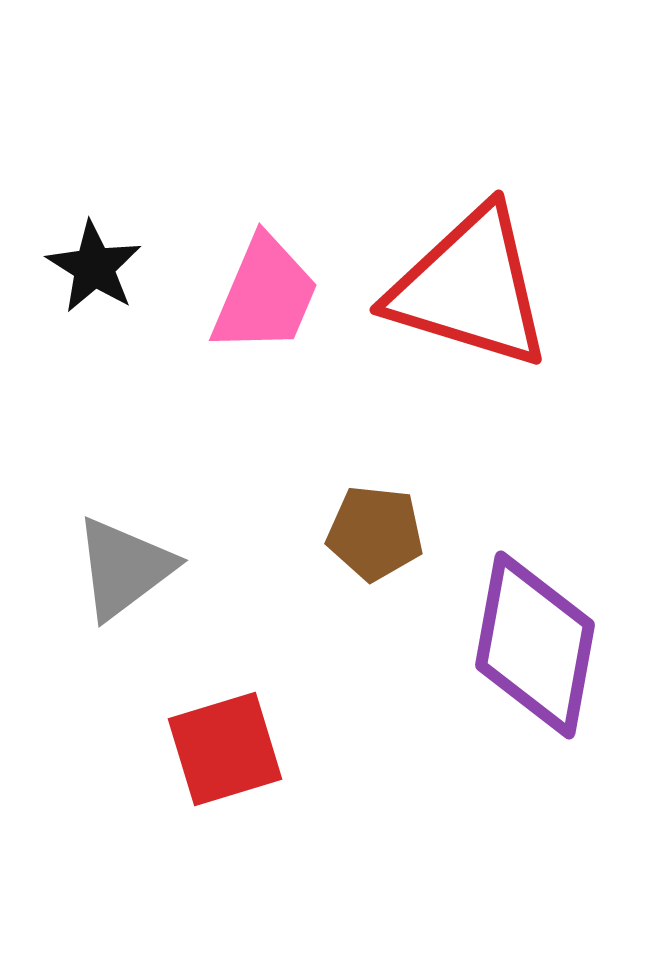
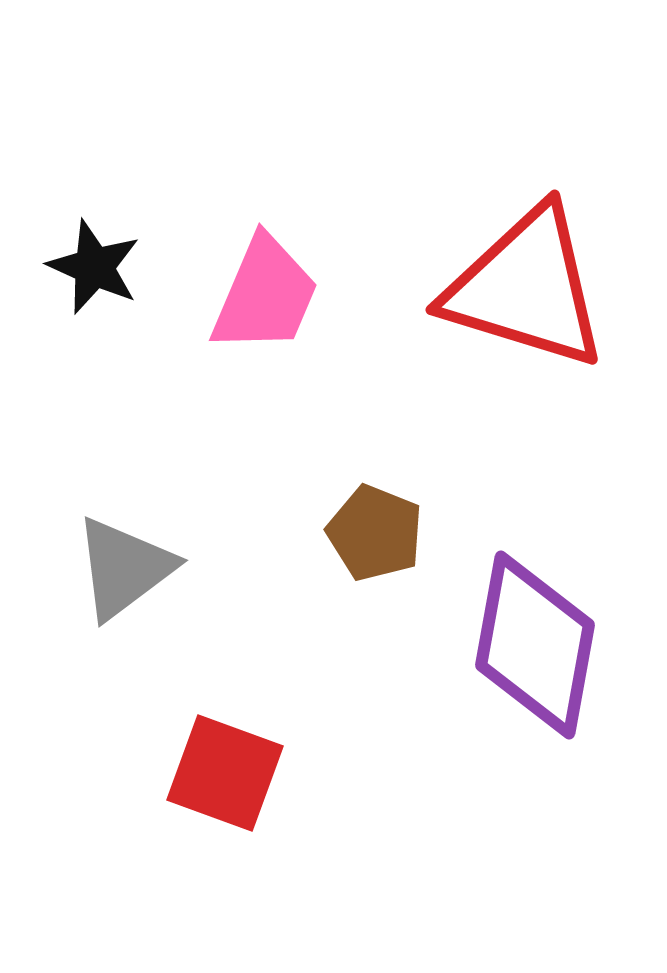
black star: rotated 8 degrees counterclockwise
red triangle: moved 56 px right
brown pentagon: rotated 16 degrees clockwise
red square: moved 24 px down; rotated 37 degrees clockwise
